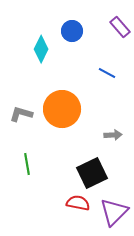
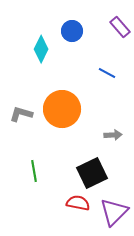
green line: moved 7 px right, 7 px down
